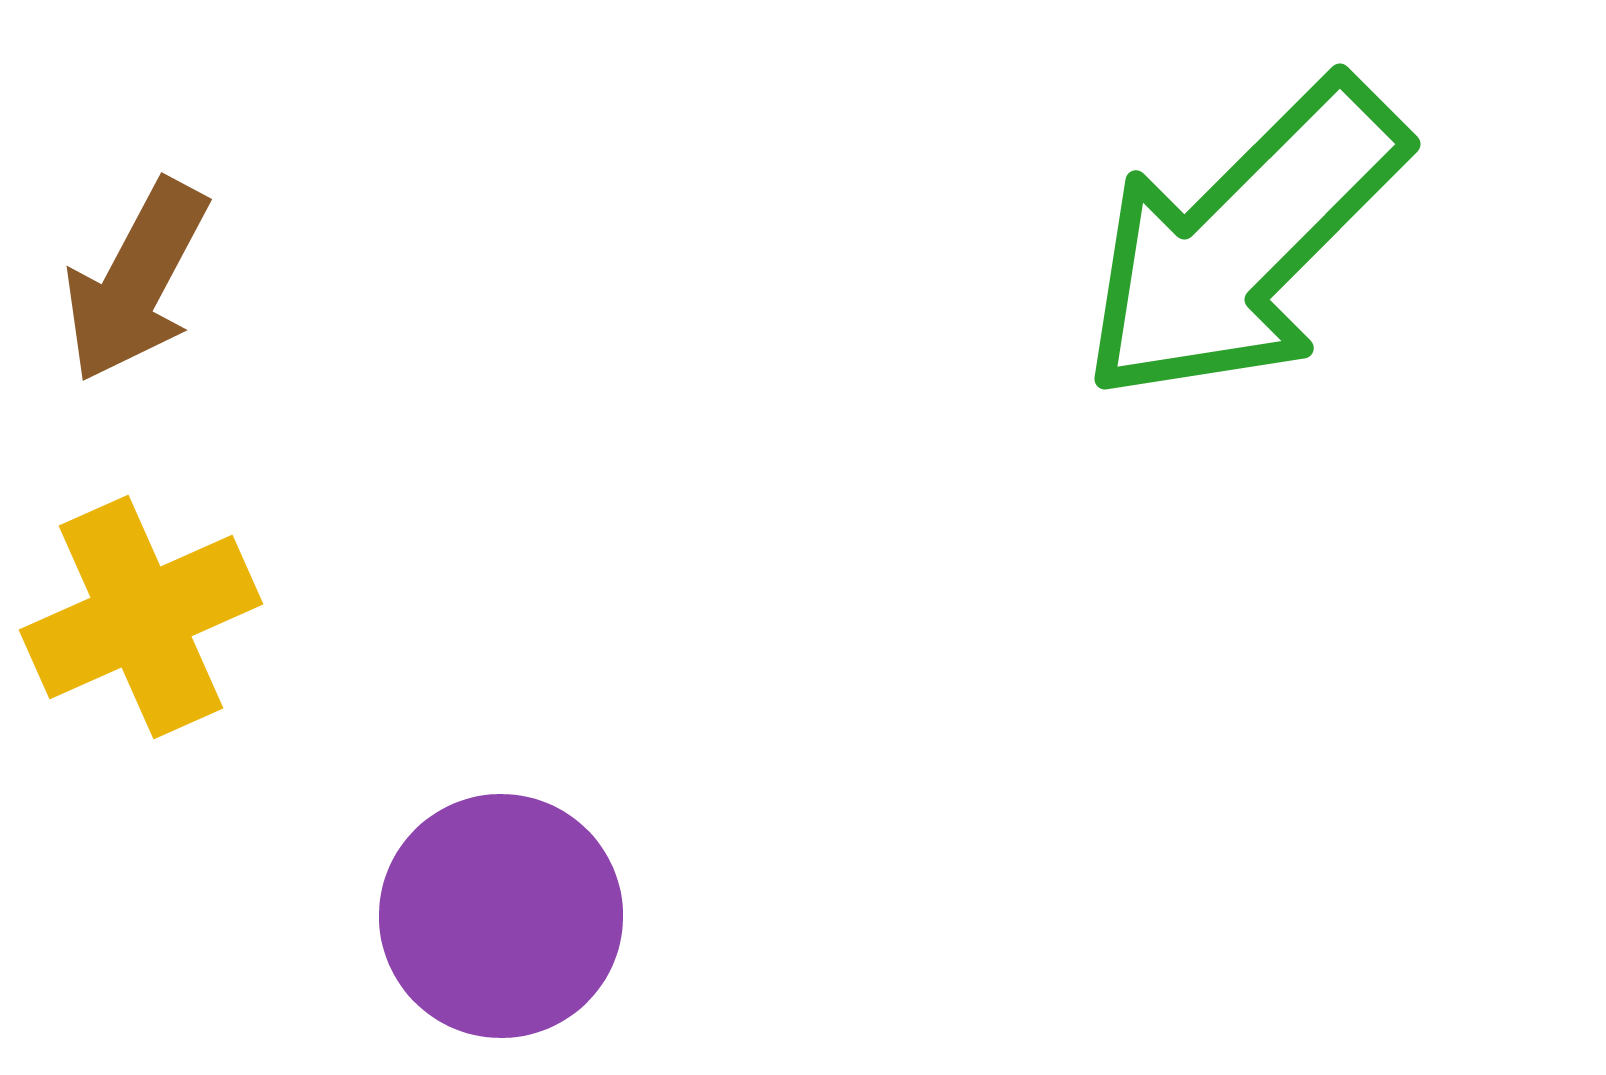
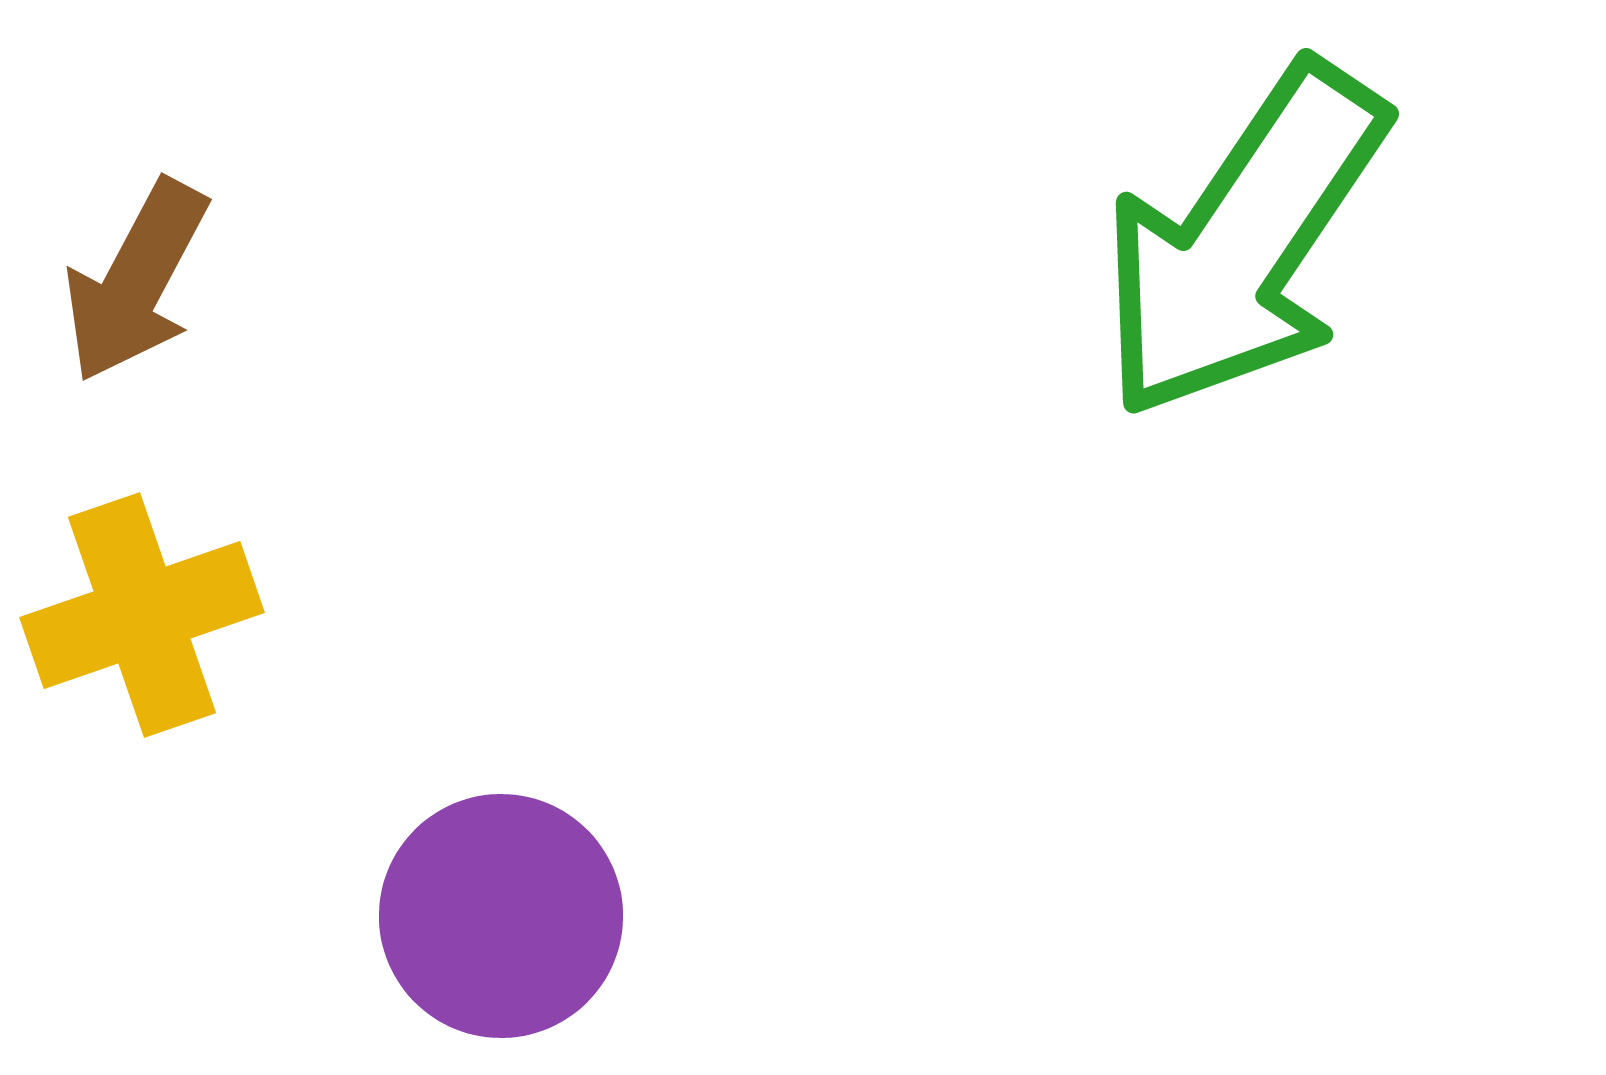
green arrow: rotated 11 degrees counterclockwise
yellow cross: moved 1 px right, 2 px up; rotated 5 degrees clockwise
